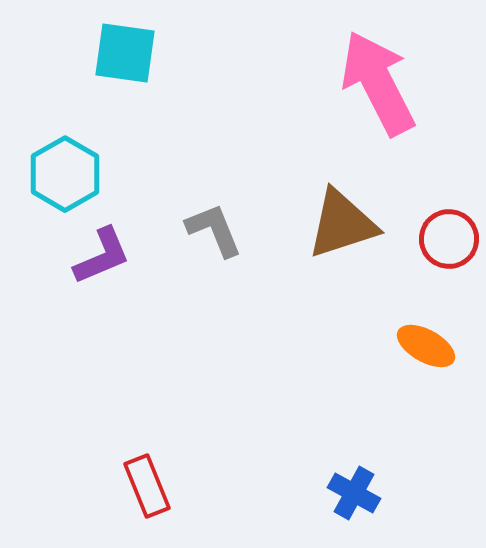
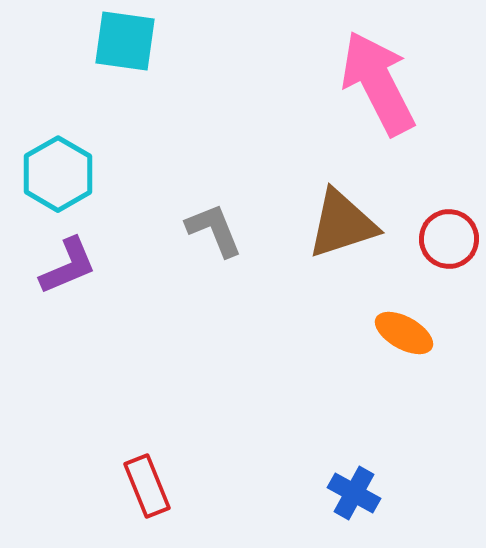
cyan square: moved 12 px up
cyan hexagon: moved 7 px left
purple L-shape: moved 34 px left, 10 px down
orange ellipse: moved 22 px left, 13 px up
